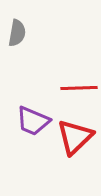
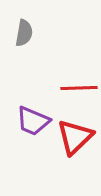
gray semicircle: moved 7 px right
